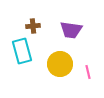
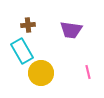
brown cross: moved 5 px left, 1 px up
cyan rectangle: rotated 15 degrees counterclockwise
yellow circle: moved 19 px left, 9 px down
